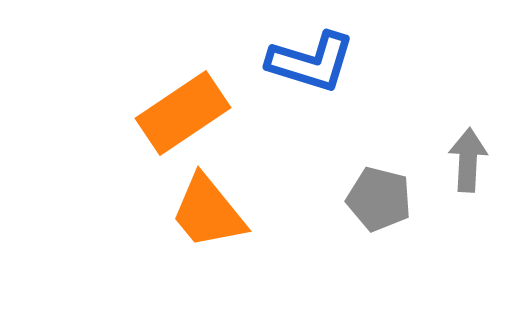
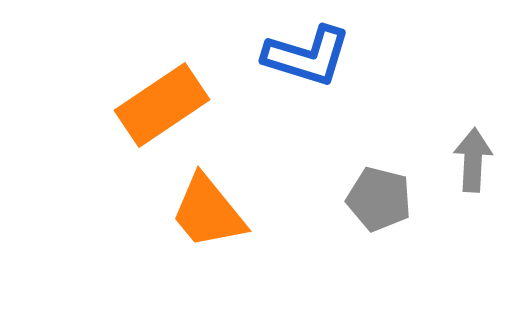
blue L-shape: moved 4 px left, 6 px up
orange rectangle: moved 21 px left, 8 px up
gray arrow: moved 5 px right
